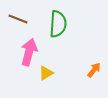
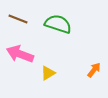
green semicircle: rotated 76 degrees counterclockwise
pink arrow: moved 9 px left, 2 px down; rotated 84 degrees counterclockwise
yellow triangle: moved 2 px right
